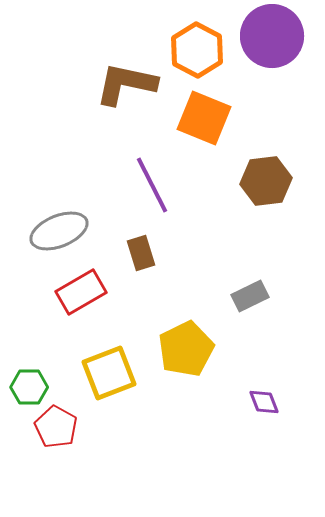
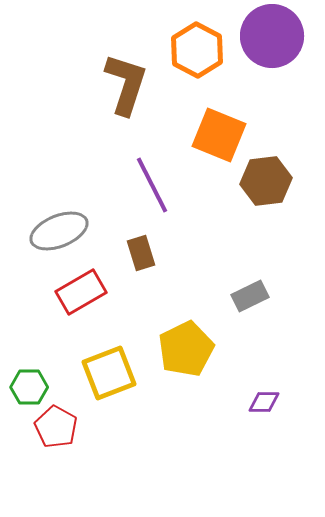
brown L-shape: rotated 96 degrees clockwise
orange square: moved 15 px right, 17 px down
purple diamond: rotated 68 degrees counterclockwise
